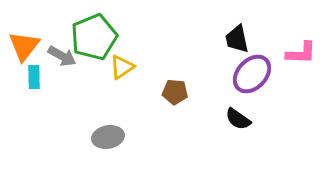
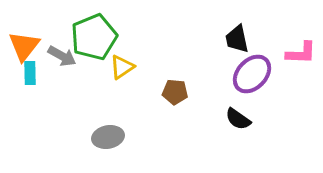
cyan rectangle: moved 4 px left, 4 px up
